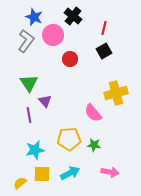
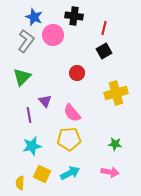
black cross: moved 1 px right; rotated 30 degrees counterclockwise
red circle: moved 7 px right, 14 px down
green triangle: moved 7 px left, 6 px up; rotated 18 degrees clockwise
pink semicircle: moved 21 px left
green star: moved 21 px right, 1 px up
cyan star: moved 3 px left, 4 px up
yellow square: rotated 24 degrees clockwise
yellow semicircle: rotated 48 degrees counterclockwise
